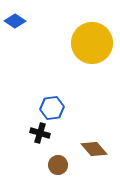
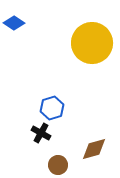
blue diamond: moved 1 px left, 2 px down
blue hexagon: rotated 10 degrees counterclockwise
black cross: moved 1 px right; rotated 12 degrees clockwise
brown diamond: rotated 64 degrees counterclockwise
